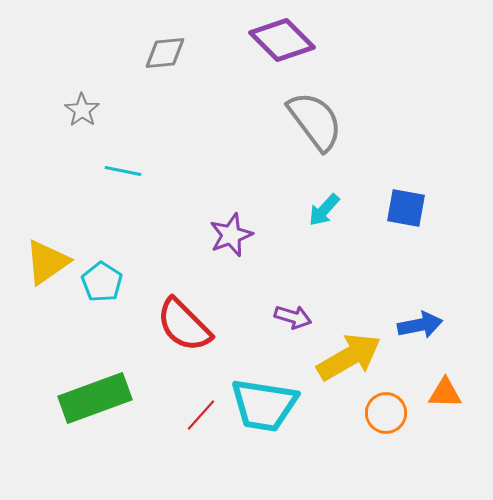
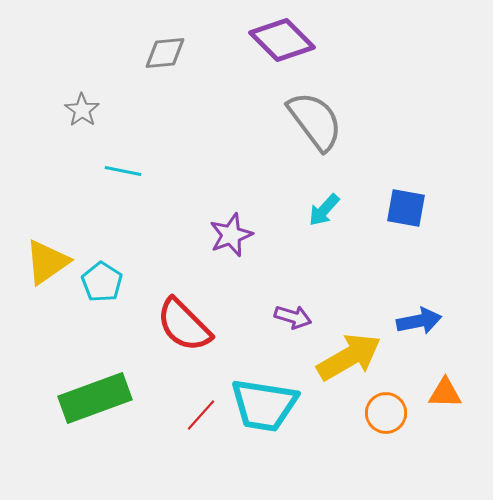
blue arrow: moved 1 px left, 4 px up
